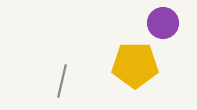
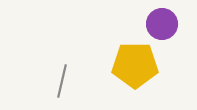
purple circle: moved 1 px left, 1 px down
